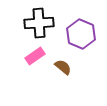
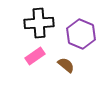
brown semicircle: moved 3 px right, 2 px up
